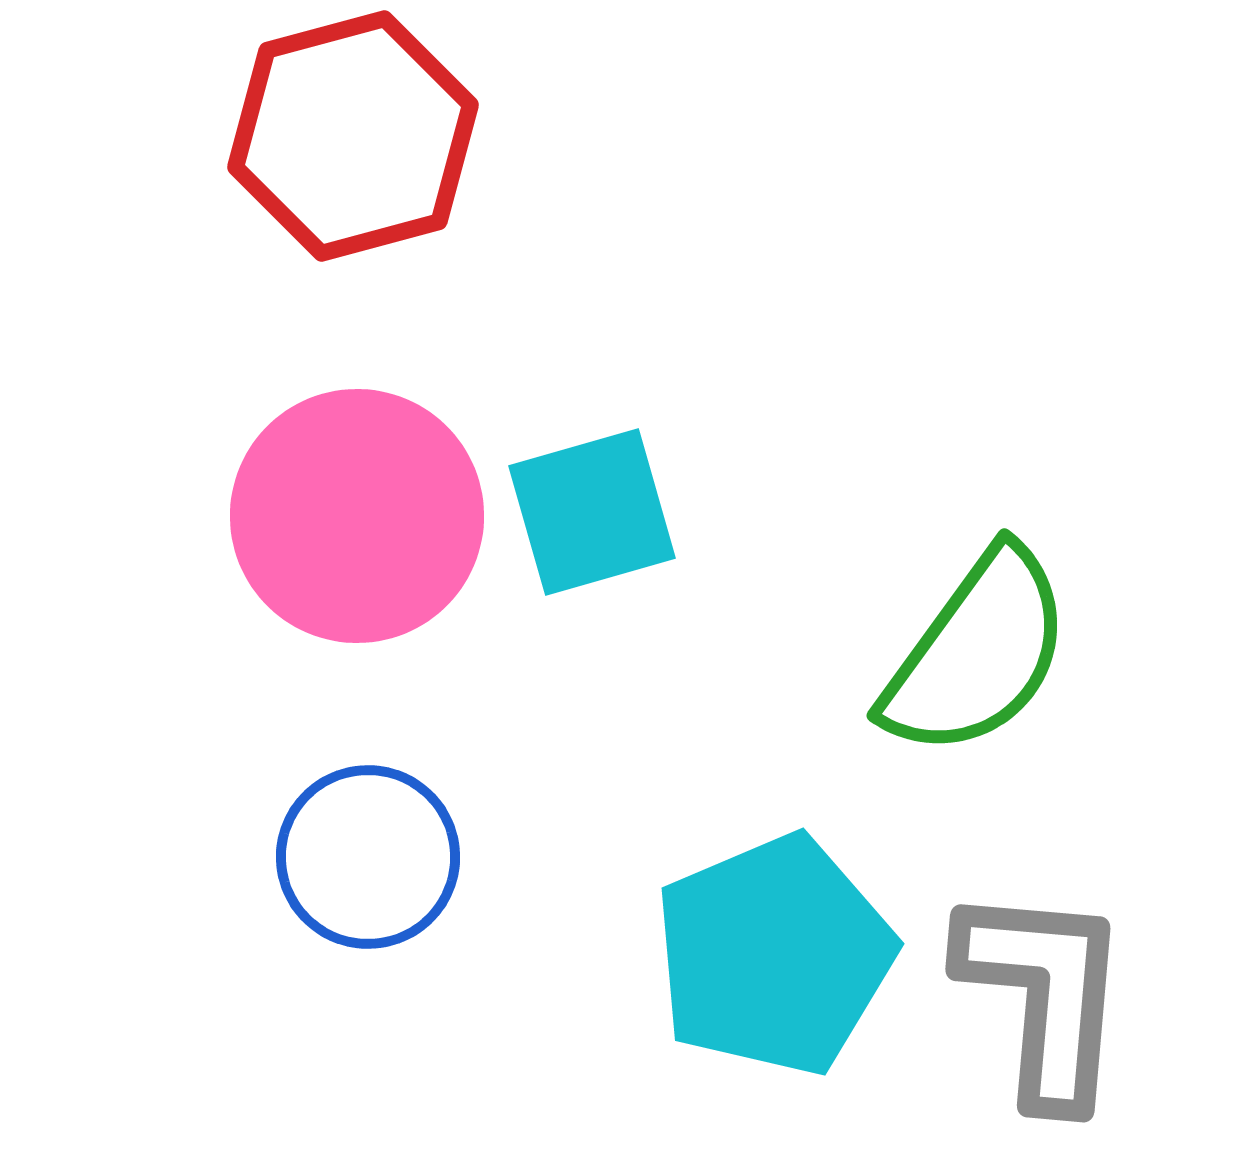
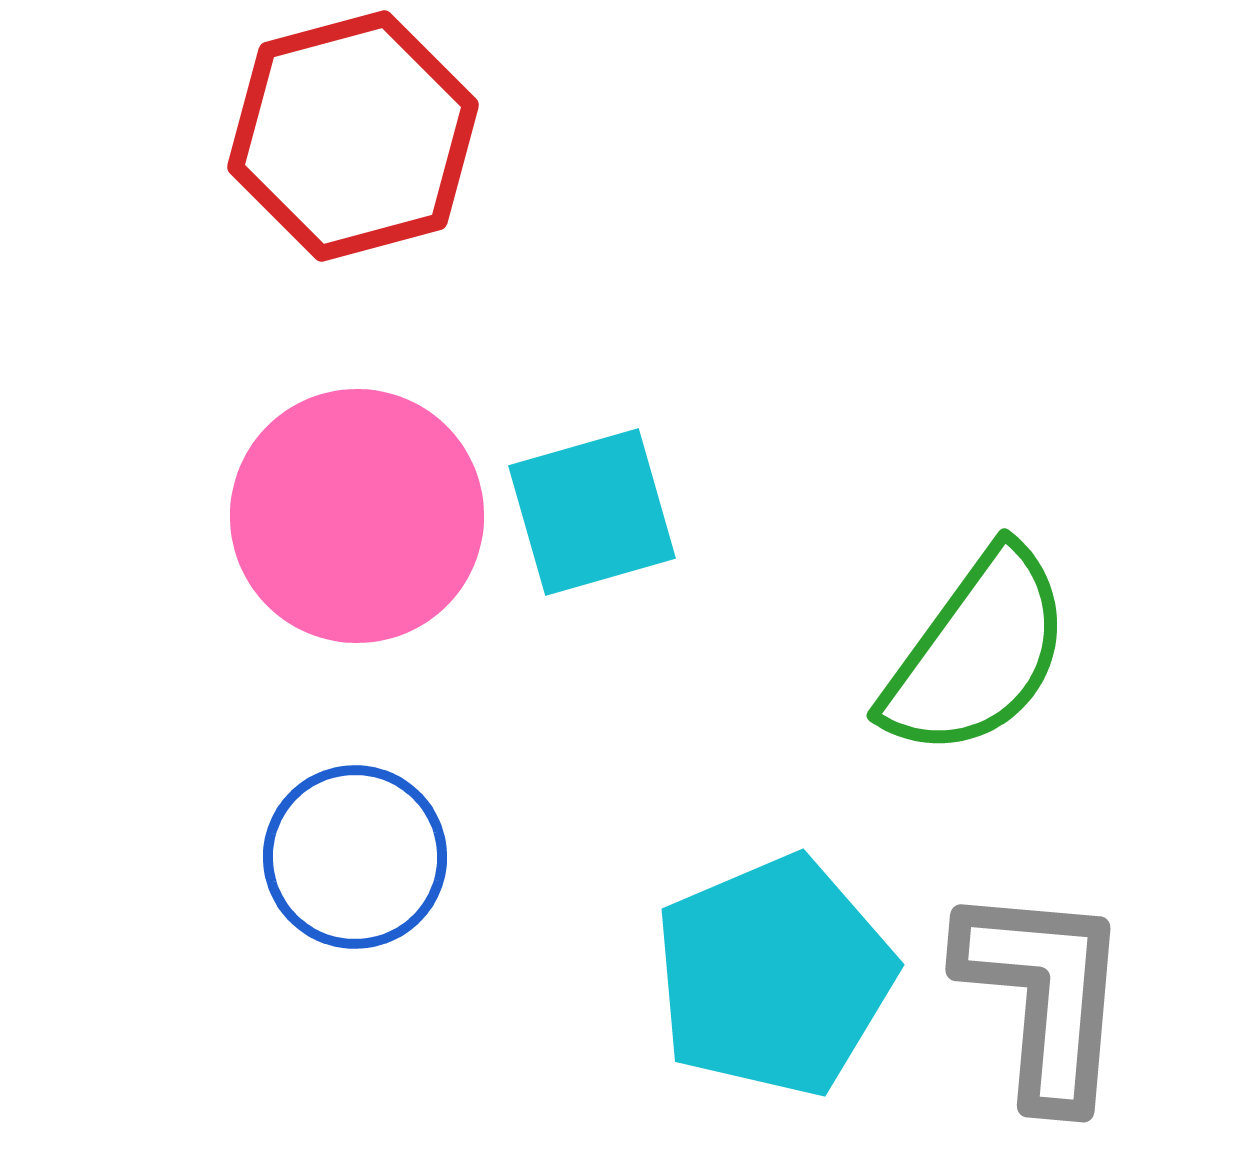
blue circle: moved 13 px left
cyan pentagon: moved 21 px down
